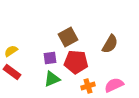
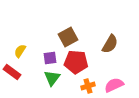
yellow semicircle: moved 9 px right; rotated 24 degrees counterclockwise
green triangle: moved 1 px up; rotated 30 degrees counterclockwise
